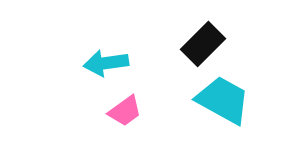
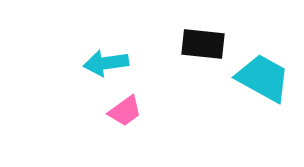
black rectangle: rotated 51 degrees clockwise
cyan trapezoid: moved 40 px right, 22 px up
